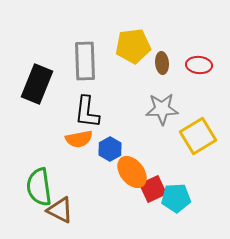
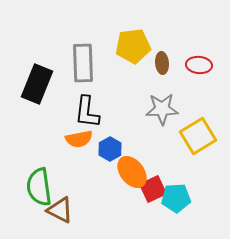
gray rectangle: moved 2 px left, 2 px down
